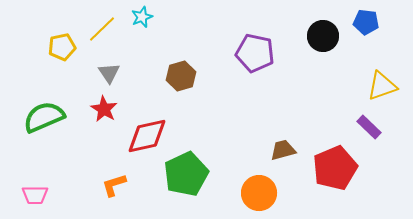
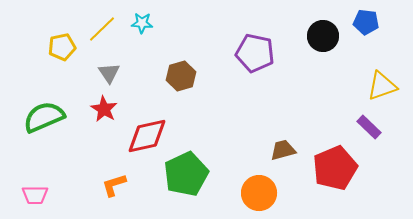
cyan star: moved 6 px down; rotated 25 degrees clockwise
